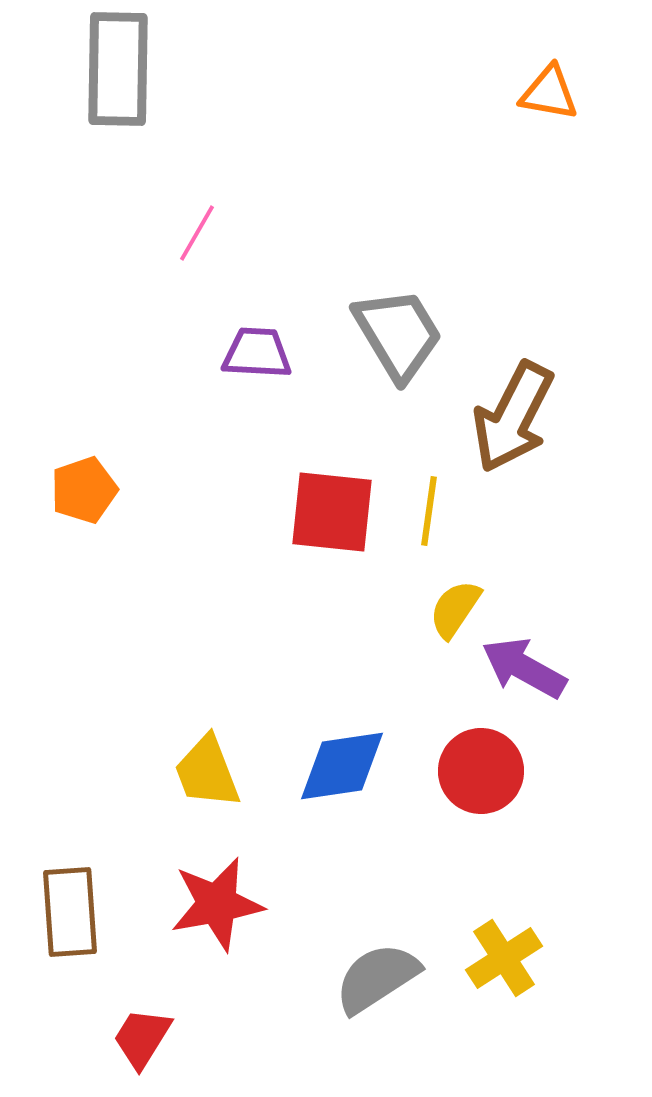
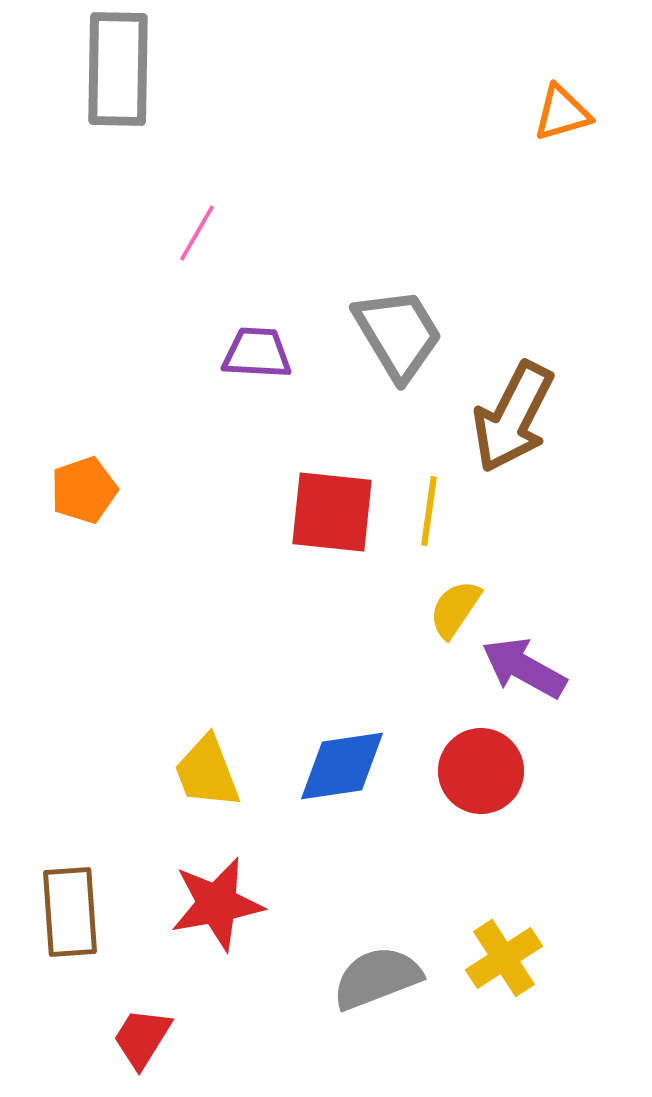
orange triangle: moved 13 px right, 20 px down; rotated 26 degrees counterclockwise
gray semicircle: rotated 12 degrees clockwise
